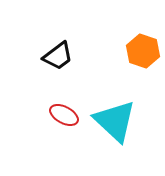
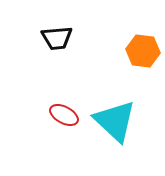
orange hexagon: rotated 12 degrees counterclockwise
black trapezoid: moved 1 px left, 18 px up; rotated 32 degrees clockwise
